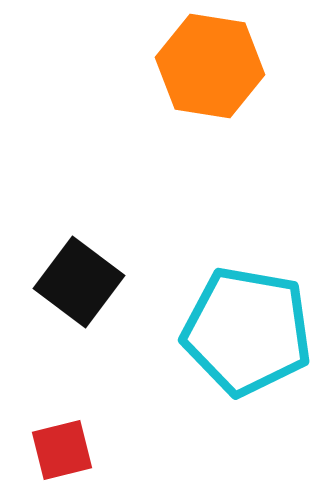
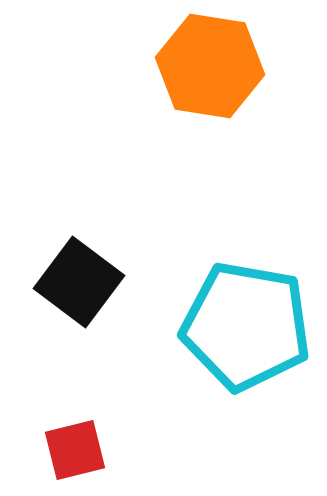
cyan pentagon: moved 1 px left, 5 px up
red square: moved 13 px right
